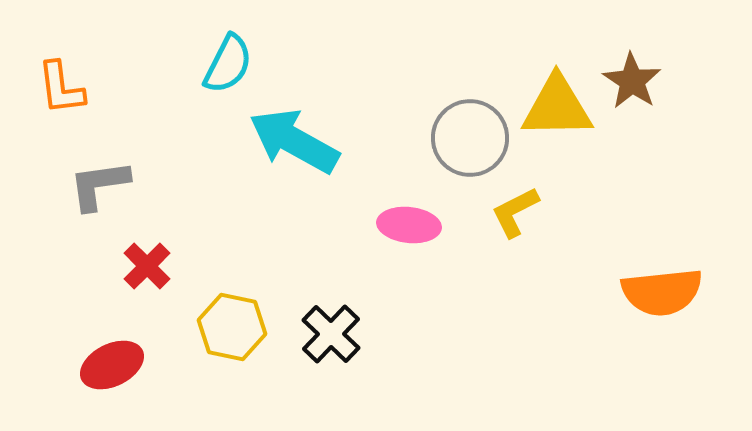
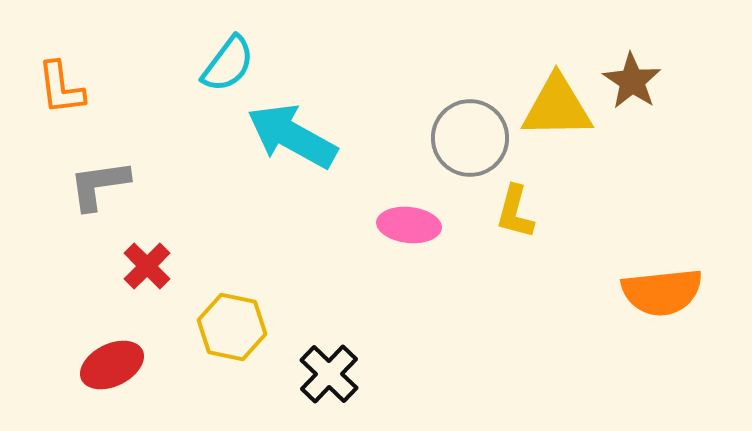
cyan semicircle: rotated 10 degrees clockwise
cyan arrow: moved 2 px left, 5 px up
yellow L-shape: rotated 48 degrees counterclockwise
black cross: moved 2 px left, 40 px down
